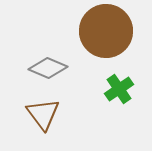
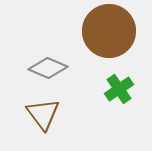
brown circle: moved 3 px right
